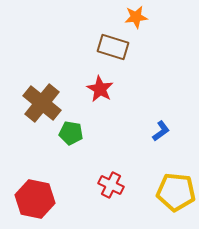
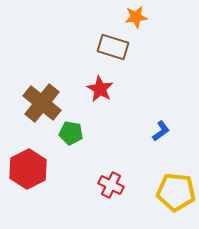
red hexagon: moved 7 px left, 30 px up; rotated 21 degrees clockwise
